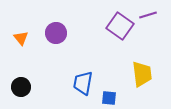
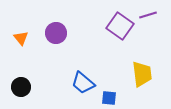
blue trapezoid: rotated 60 degrees counterclockwise
